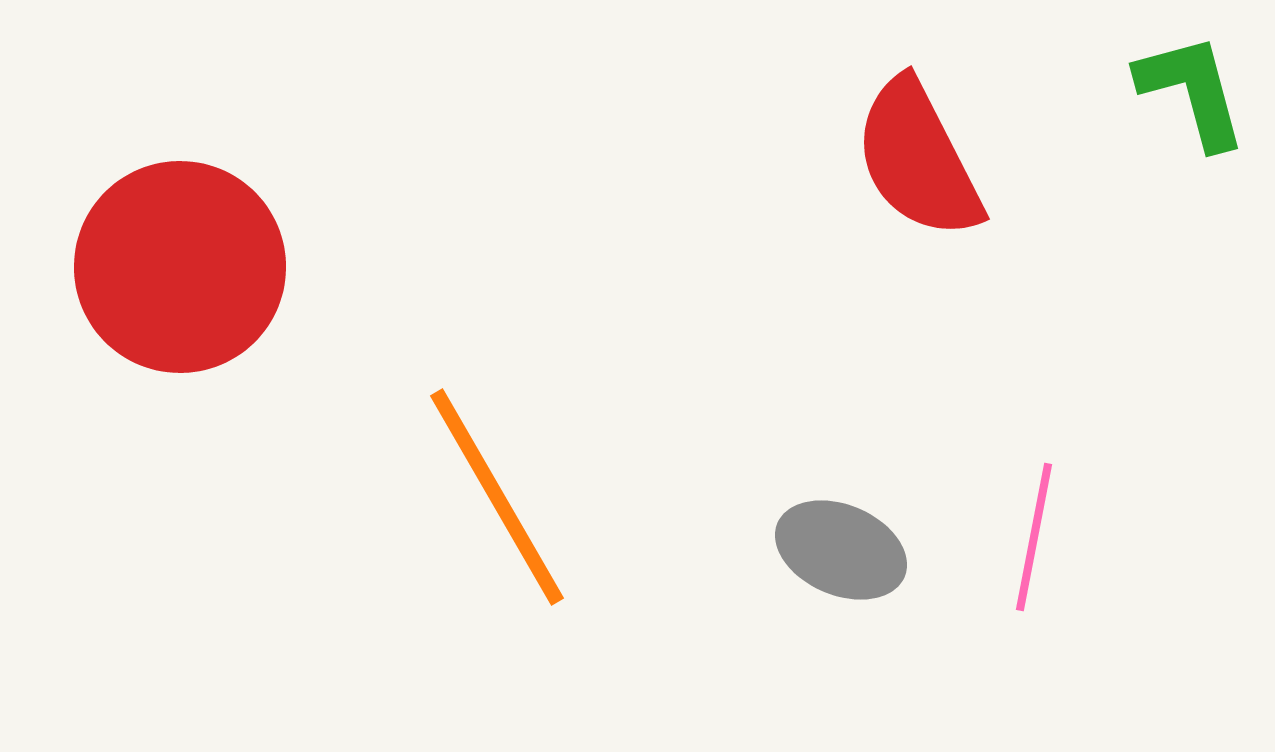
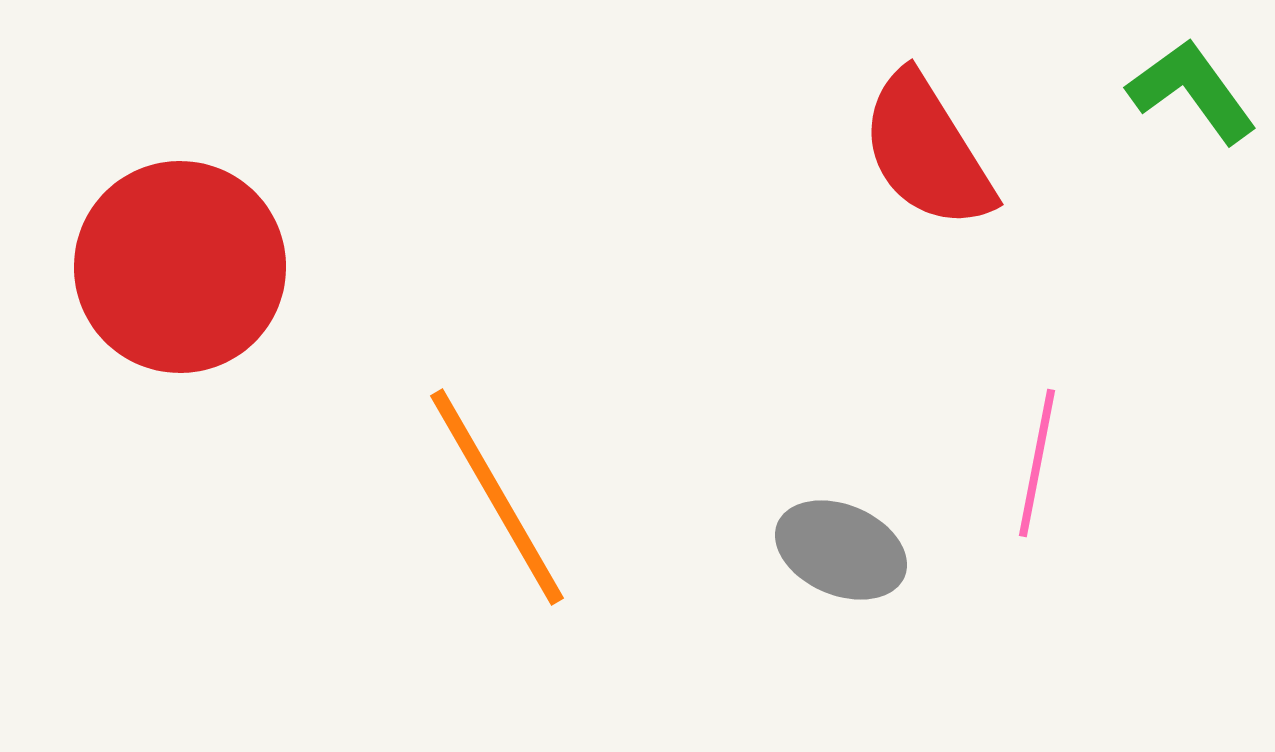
green L-shape: rotated 21 degrees counterclockwise
red semicircle: moved 9 px right, 8 px up; rotated 5 degrees counterclockwise
pink line: moved 3 px right, 74 px up
